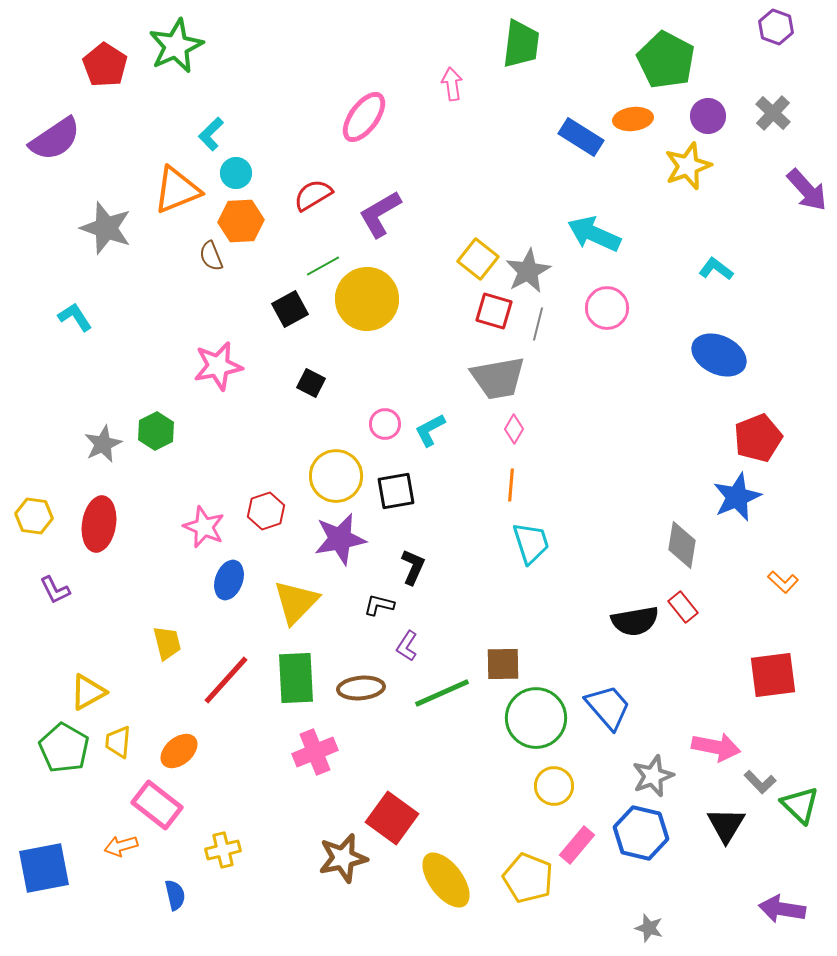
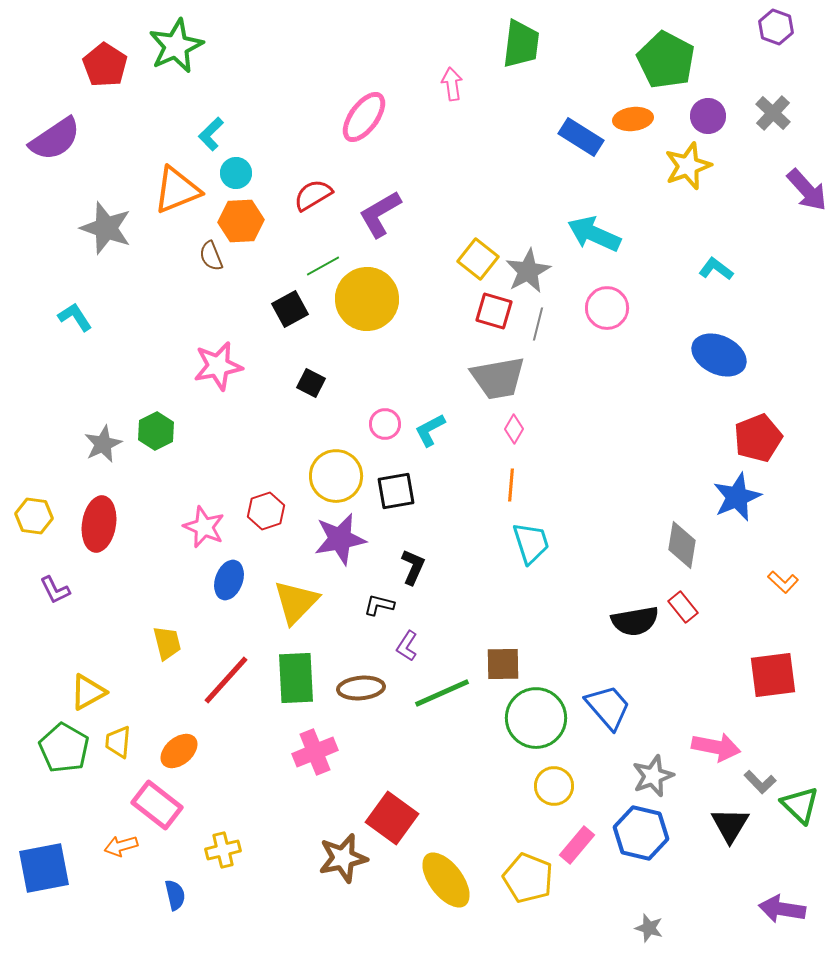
black triangle at (726, 825): moved 4 px right
